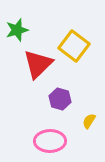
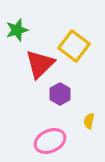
red triangle: moved 2 px right
purple hexagon: moved 5 px up; rotated 15 degrees clockwise
yellow semicircle: rotated 21 degrees counterclockwise
pink ellipse: rotated 24 degrees counterclockwise
